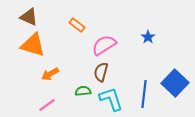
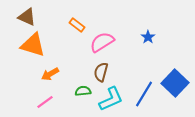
brown triangle: moved 2 px left
pink semicircle: moved 2 px left, 3 px up
blue line: rotated 24 degrees clockwise
cyan L-shape: rotated 84 degrees clockwise
pink line: moved 2 px left, 3 px up
